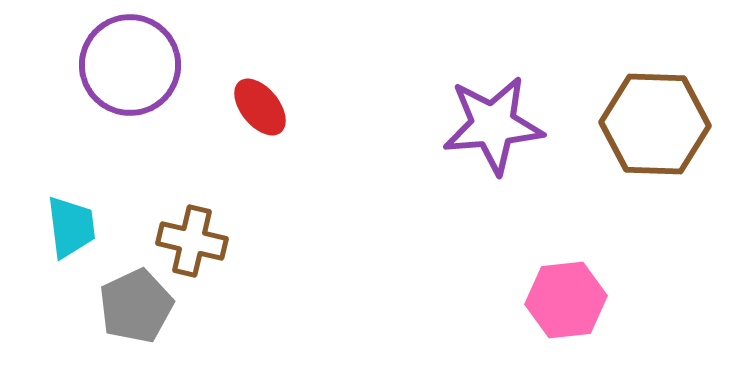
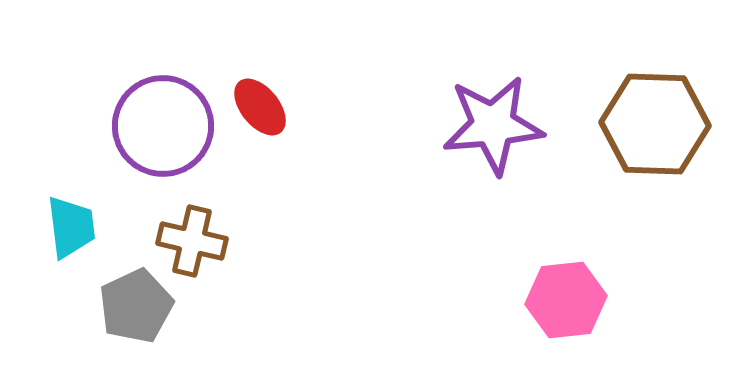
purple circle: moved 33 px right, 61 px down
